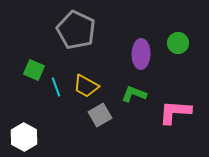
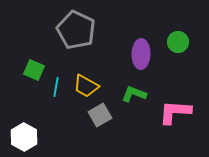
green circle: moved 1 px up
cyan line: rotated 30 degrees clockwise
